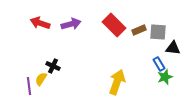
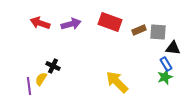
red rectangle: moved 4 px left, 3 px up; rotated 25 degrees counterclockwise
blue rectangle: moved 7 px right
yellow arrow: rotated 65 degrees counterclockwise
